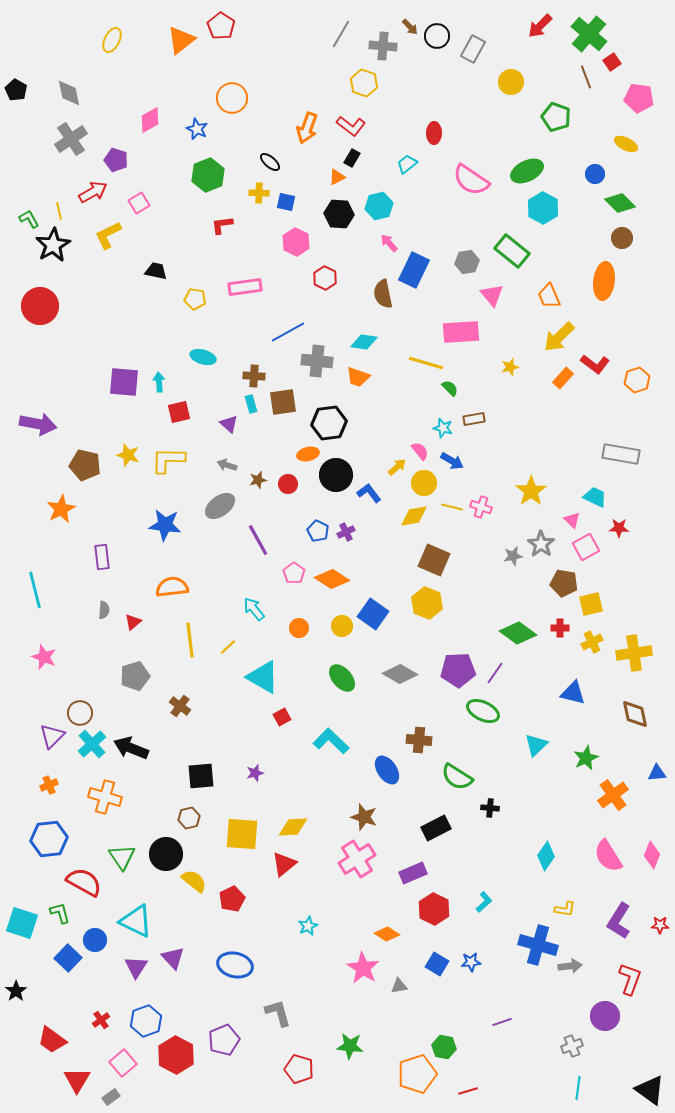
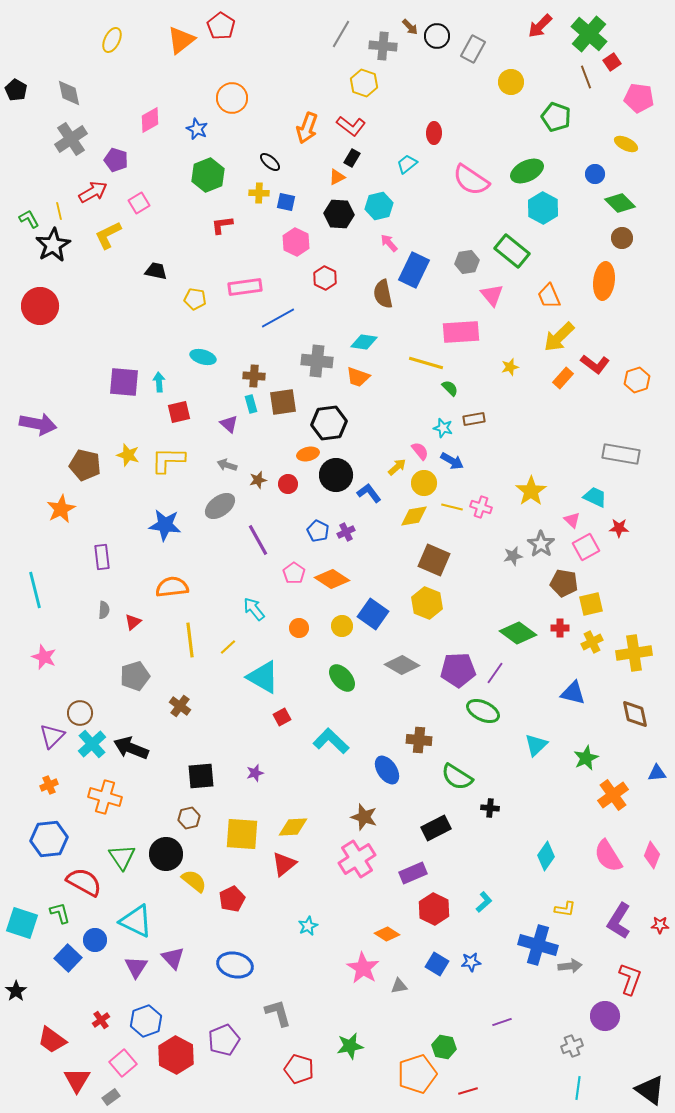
blue line at (288, 332): moved 10 px left, 14 px up
gray diamond at (400, 674): moved 2 px right, 9 px up
green star at (350, 1046): rotated 16 degrees counterclockwise
